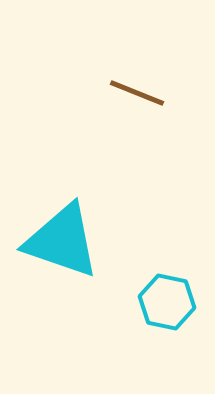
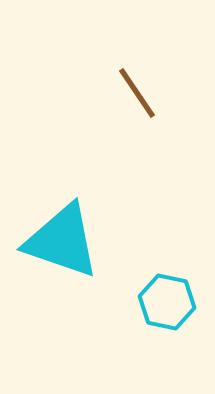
brown line: rotated 34 degrees clockwise
